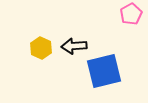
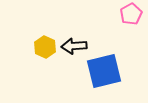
yellow hexagon: moved 4 px right, 1 px up
